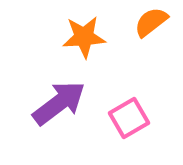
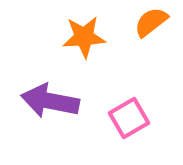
purple arrow: moved 9 px left, 2 px up; rotated 132 degrees counterclockwise
